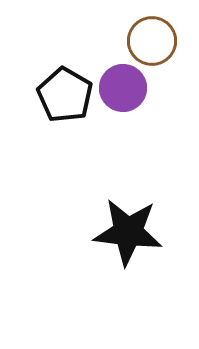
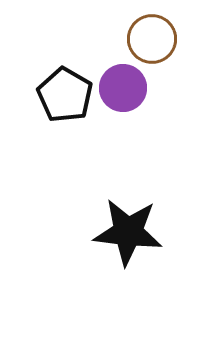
brown circle: moved 2 px up
